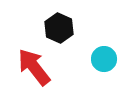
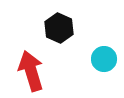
red arrow: moved 3 px left, 4 px down; rotated 21 degrees clockwise
